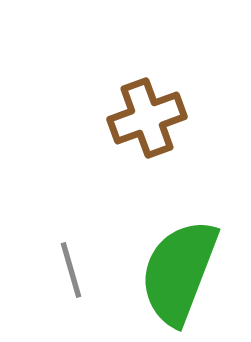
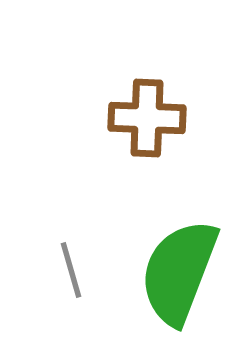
brown cross: rotated 22 degrees clockwise
